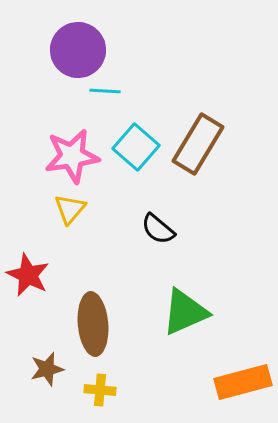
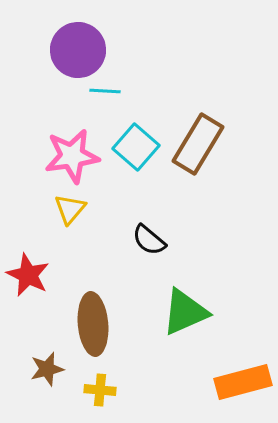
black semicircle: moved 9 px left, 11 px down
